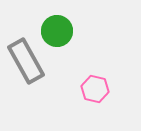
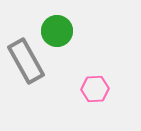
pink hexagon: rotated 16 degrees counterclockwise
